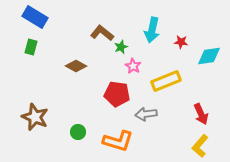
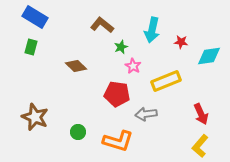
brown L-shape: moved 8 px up
brown diamond: rotated 15 degrees clockwise
